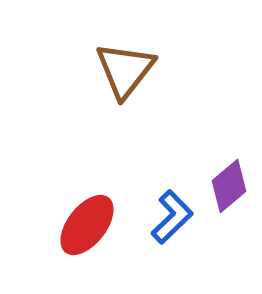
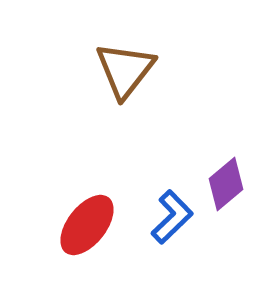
purple diamond: moved 3 px left, 2 px up
